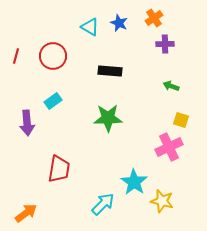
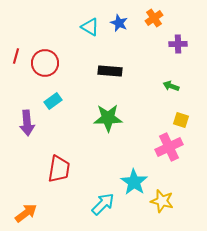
purple cross: moved 13 px right
red circle: moved 8 px left, 7 px down
